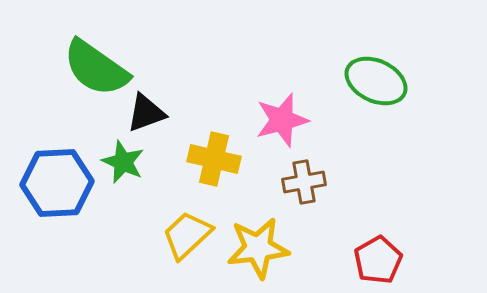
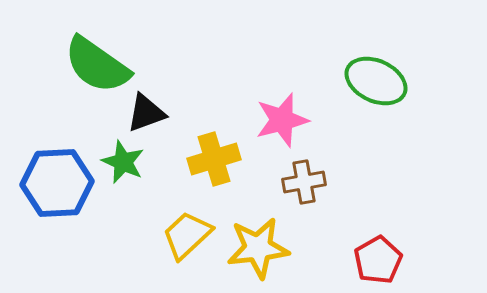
green semicircle: moved 1 px right, 3 px up
yellow cross: rotated 30 degrees counterclockwise
